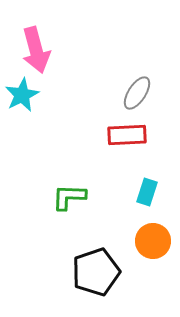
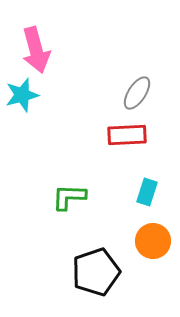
cyan star: rotated 12 degrees clockwise
